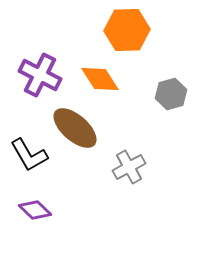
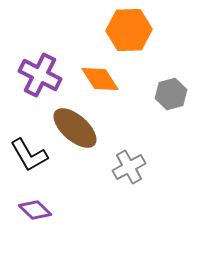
orange hexagon: moved 2 px right
